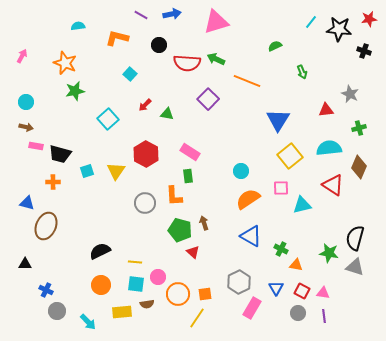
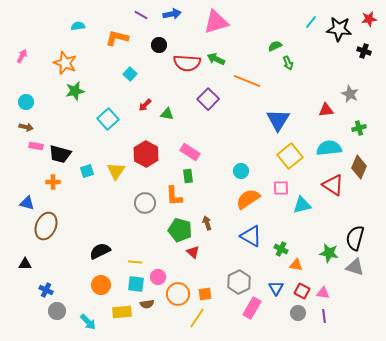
green arrow at (302, 72): moved 14 px left, 9 px up
brown arrow at (204, 223): moved 3 px right
